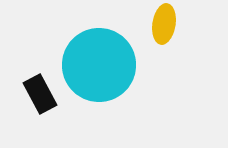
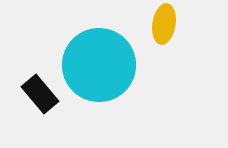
black rectangle: rotated 12 degrees counterclockwise
